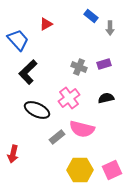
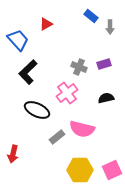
gray arrow: moved 1 px up
pink cross: moved 2 px left, 5 px up
